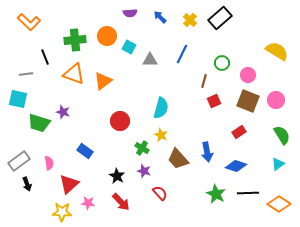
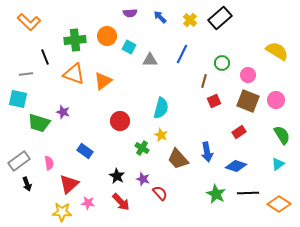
purple star at (144, 171): moved 1 px left, 8 px down
